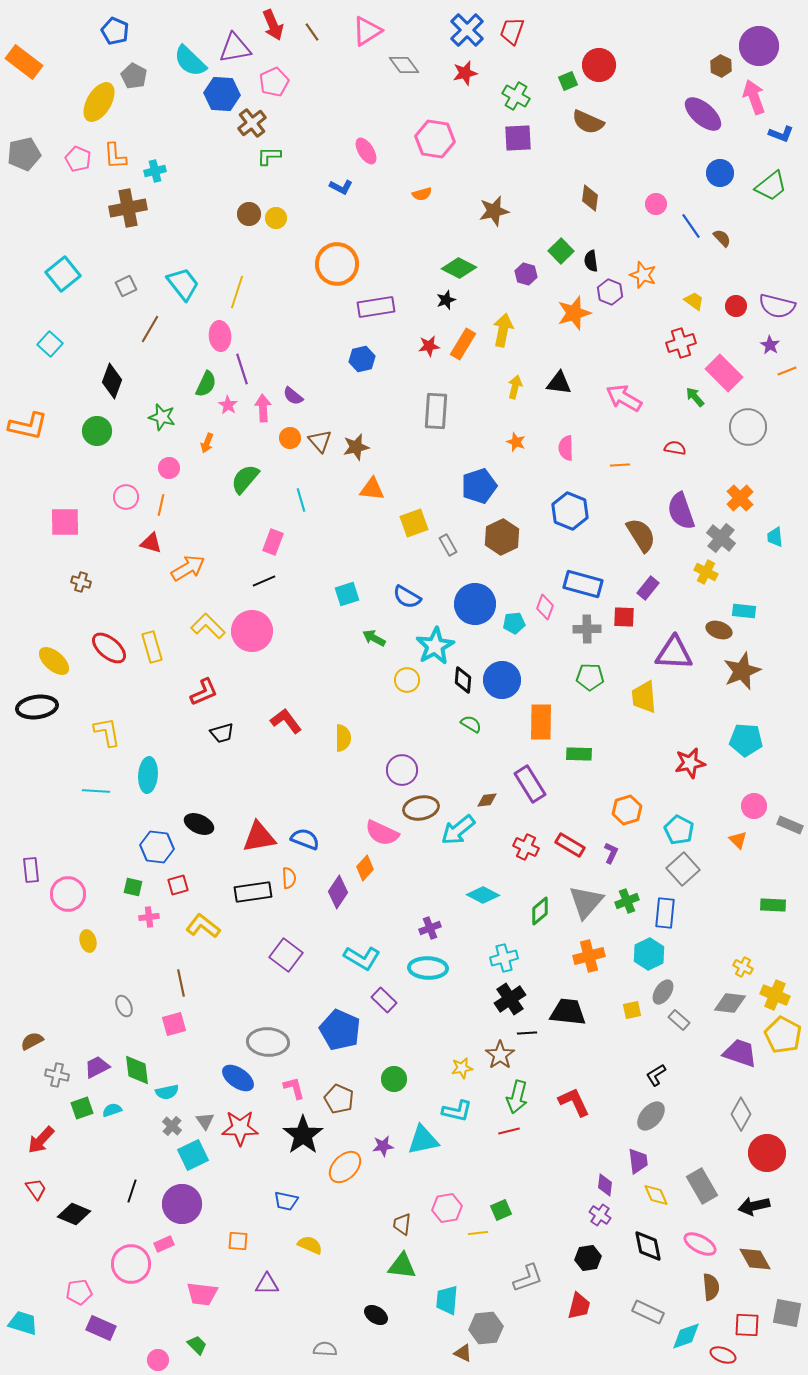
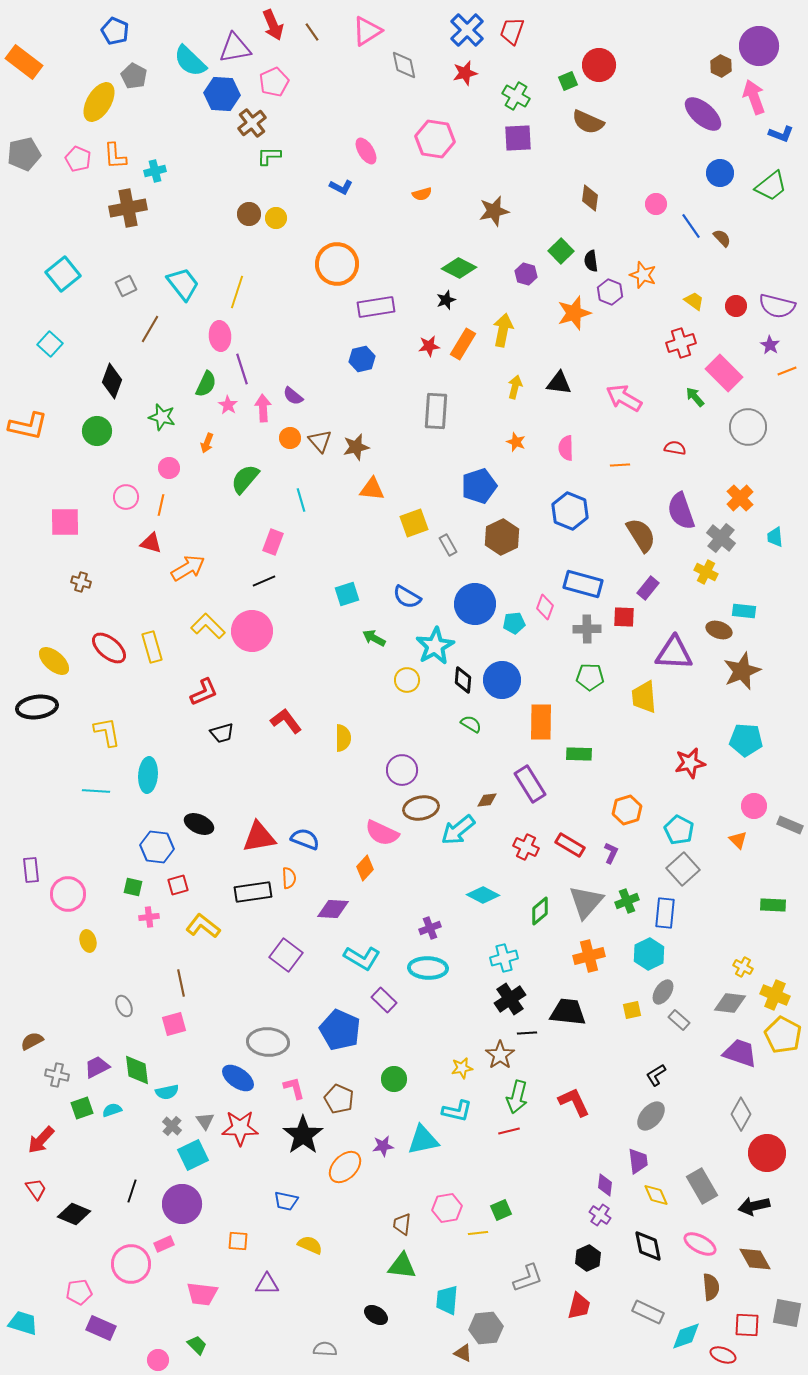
gray diamond at (404, 65): rotated 24 degrees clockwise
purple diamond at (338, 892): moved 5 px left, 17 px down; rotated 60 degrees clockwise
black hexagon at (588, 1258): rotated 15 degrees counterclockwise
